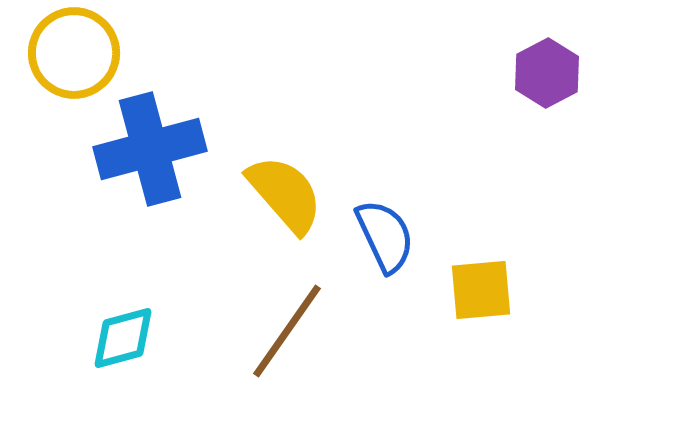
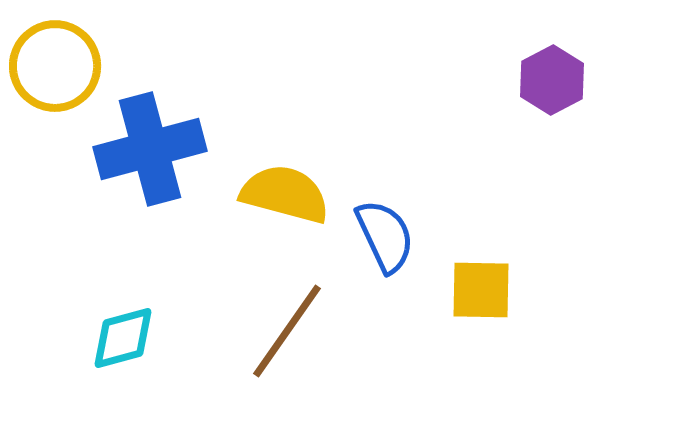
yellow circle: moved 19 px left, 13 px down
purple hexagon: moved 5 px right, 7 px down
yellow semicircle: rotated 34 degrees counterclockwise
yellow square: rotated 6 degrees clockwise
